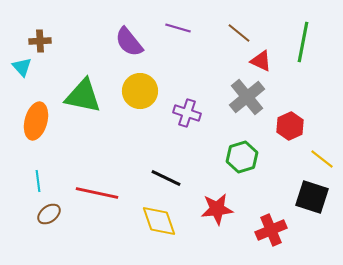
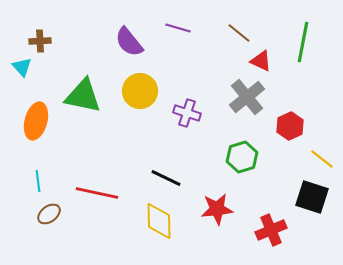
yellow diamond: rotated 18 degrees clockwise
